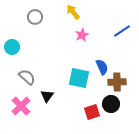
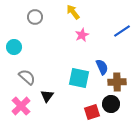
cyan circle: moved 2 px right
